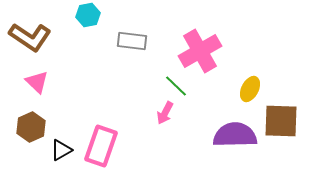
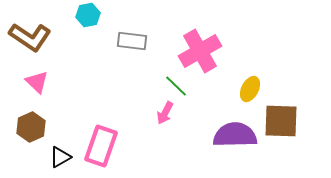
black triangle: moved 1 px left, 7 px down
